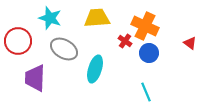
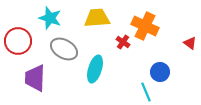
red cross: moved 2 px left, 1 px down
blue circle: moved 11 px right, 19 px down
